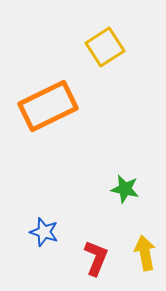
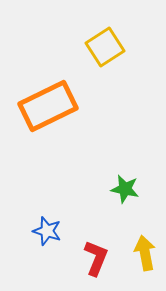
blue star: moved 3 px right, 1 px up
